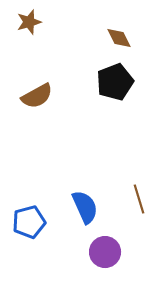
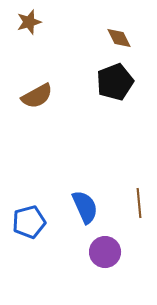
brown line: moved 4 px down; rotated 12 degrees clockwise
